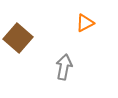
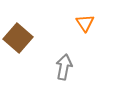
orange triangle: rotated 36 degrees counterclockwise
